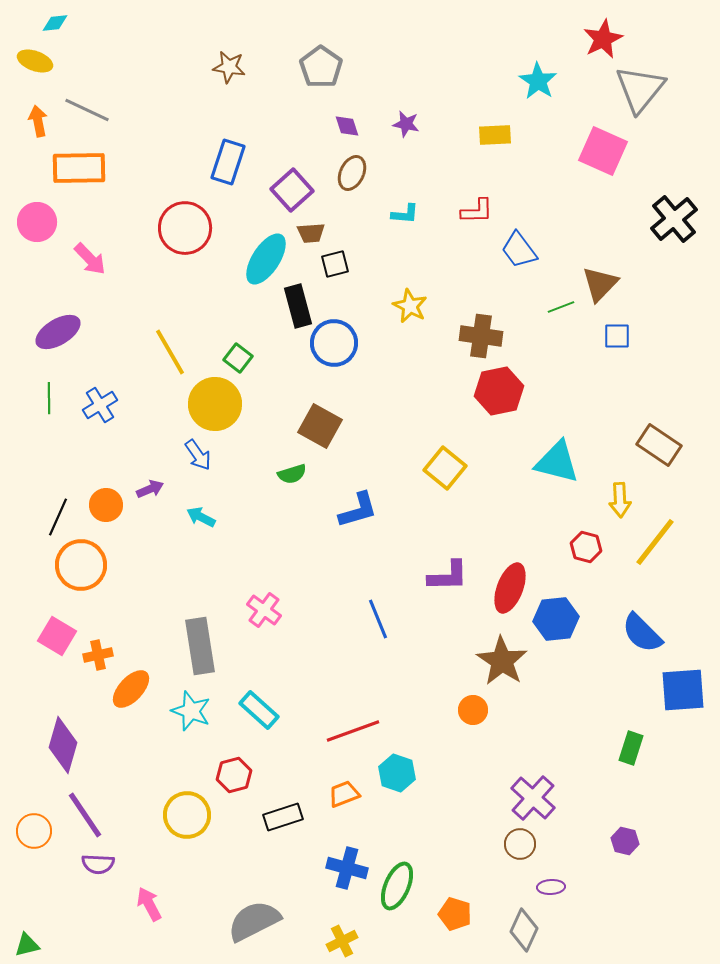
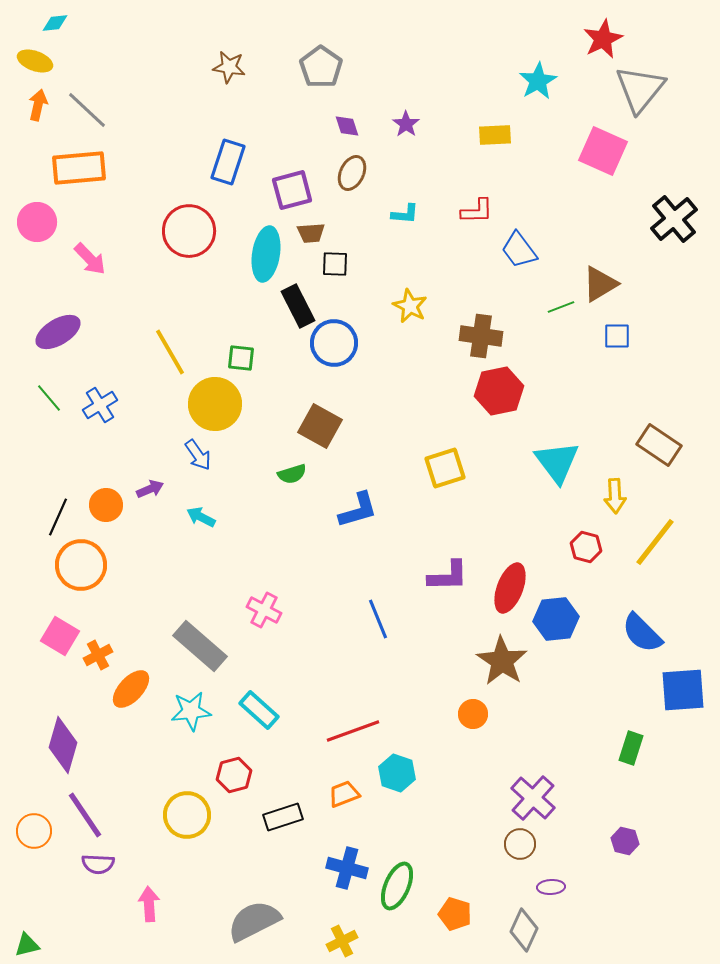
cyan star at (538, 81): rotated 9 degrees clockwise
gray line at (87, 110): rotated 18 degrees clockwise
orange arrow at (38, 121): moved 16 px up; rotated 24 degrees clockwise
purple star at (406, 124): rotated 24 degrees clockwise
orange rectangle at (79, 168): rotated 4 degrees counterclockwise
purple square at (292, 190): rotated 27 degrees clockwise
red circle at (185, 228): moved 4 px right, 3 px down
cyan ellipse at (266, 259): moved 5 px up; rotated 24 degrees counterclockwise
black square at (335, 264): rotated 16 degrees clockwise
brown triangle at (600, 284): rotated 15 degrees clockwise
black rectangle at (298, 306): rotated 12 degrees counterclockwise
green square at (238, 358): moved 3 px right; rotated 32 degrees counterclockwise
green line at (49, 398): rotated 40 degrees counterclockwise
cyan triangle at (557, 462): rotated 39 degrees clockwise
yellow square at (445, 468): rotated 33 degrees clockwise
yellow arrow at (620, 500): moved 5 px left, 4 px up
pink cross at (264, 610): rotated 8 degrees counterclockwise
pink square at (57, 636): moved 3 px right
gray rectangle at (200, 646): rotated 40 degrees counterclockwise
orange cross at (98, 655): rotated 16 degrees counterclockwise
orange circle at (473, 710): moved 4 px down
cyan star at (191, 711): rotated 27 degrees counterclockwise
pink arrow at (149, 904): rotated 24 degrees clockwise
